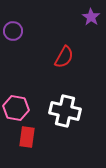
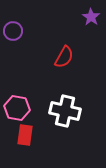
pink hexagon: moved 1 px right
red rectangle: moved 2 px left, 2 px up
